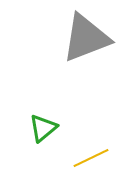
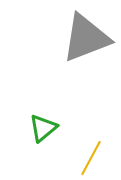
yellow line: rotated 36 degrees counterclockwise
